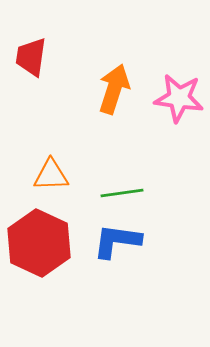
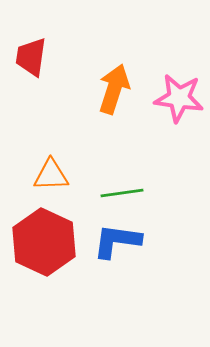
red hexagon: moved 5 px right, 1 px up
